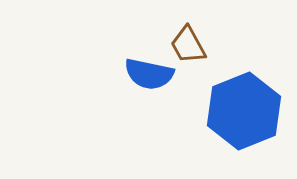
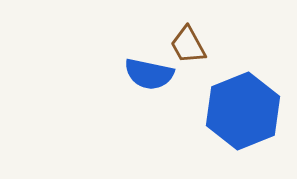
blue hexagon: moved 1 px left
